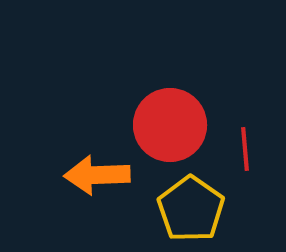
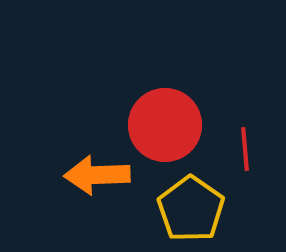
red circle: moved 5 px left
